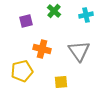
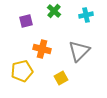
gray triangle: rotated 20 degrees clockwise
yellow square: moved 4 px up; rotated 24 degrees counterclockwise
